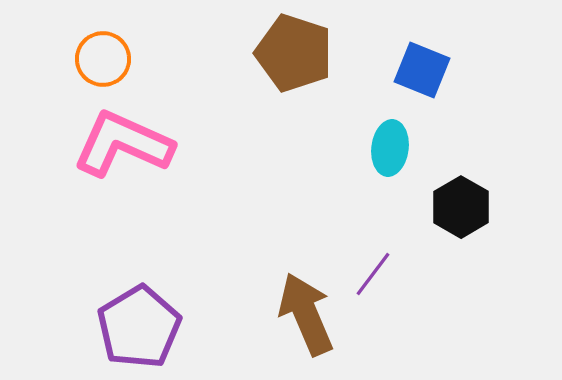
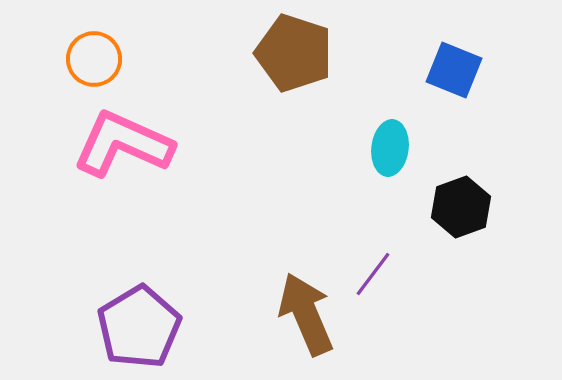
orange circle: moved 9 px left
blue square: moved 32 px right
black hexagon: rotated 10 degrees clockwise
